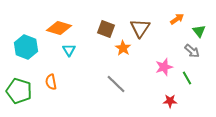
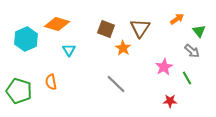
orange diamond: moved 2 px left, 4 px up
cyan hexagon: moved 8 px up; rotated 15 degrees clockwise
pink star: rotated 12 degrees counterclockwise
